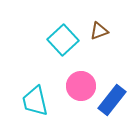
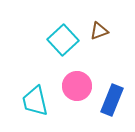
pink circle: moved 4 px left
blue rectangle: rotated 16 degrees counterclockwise
